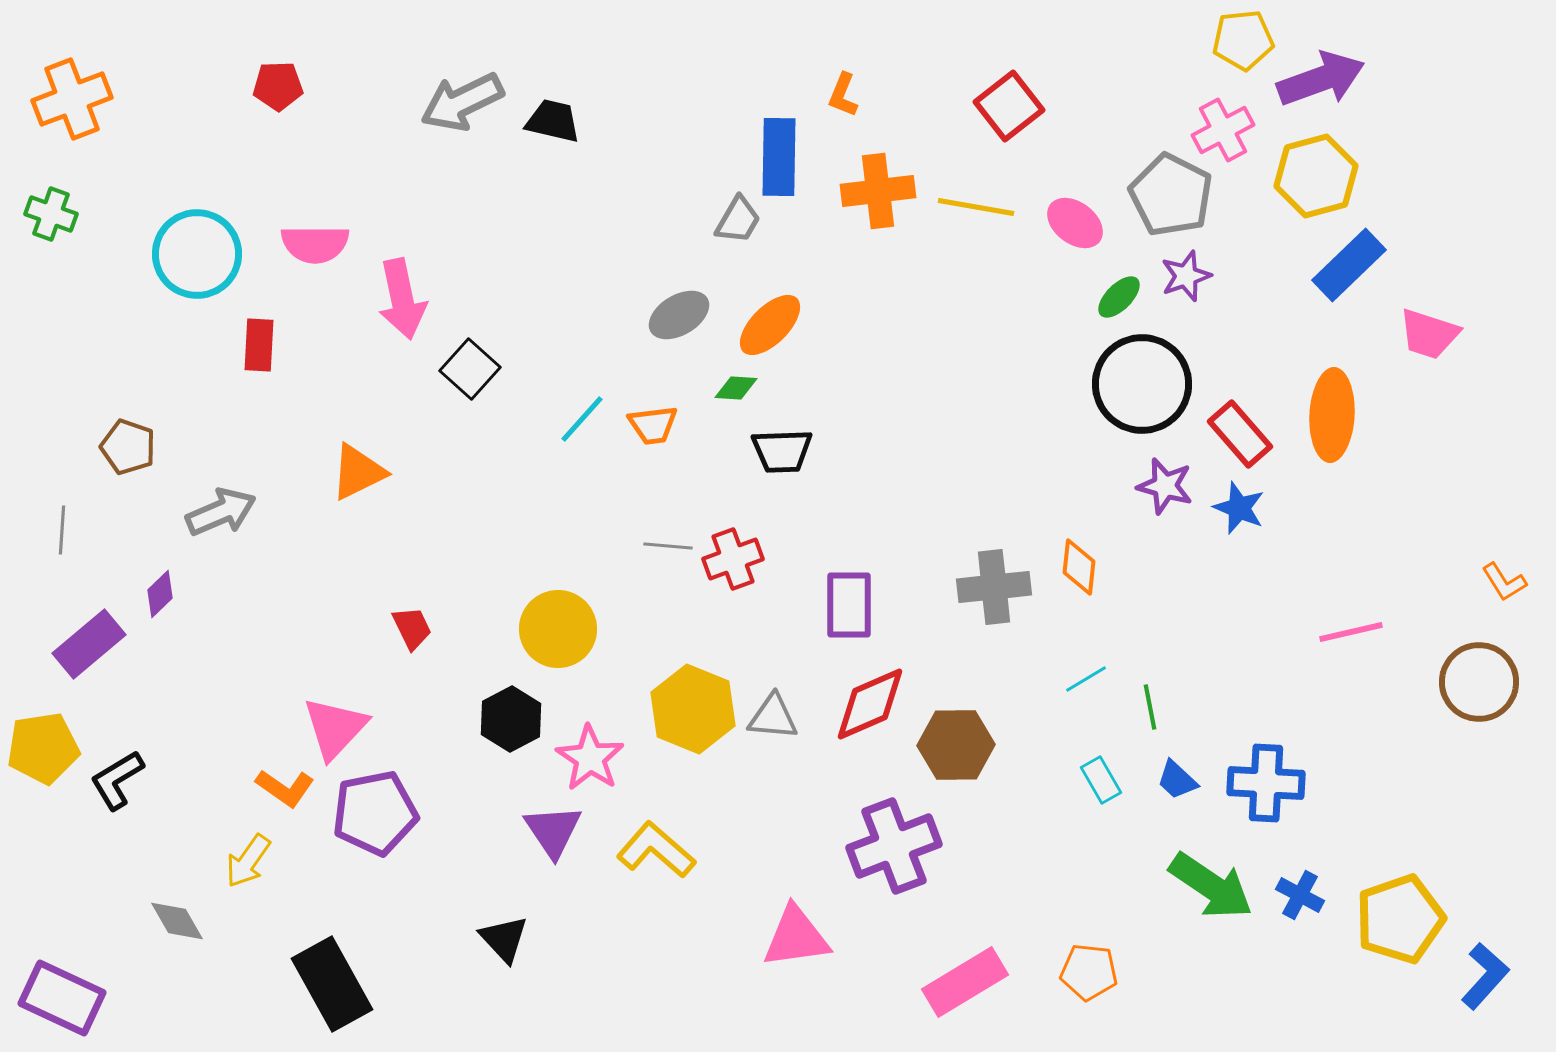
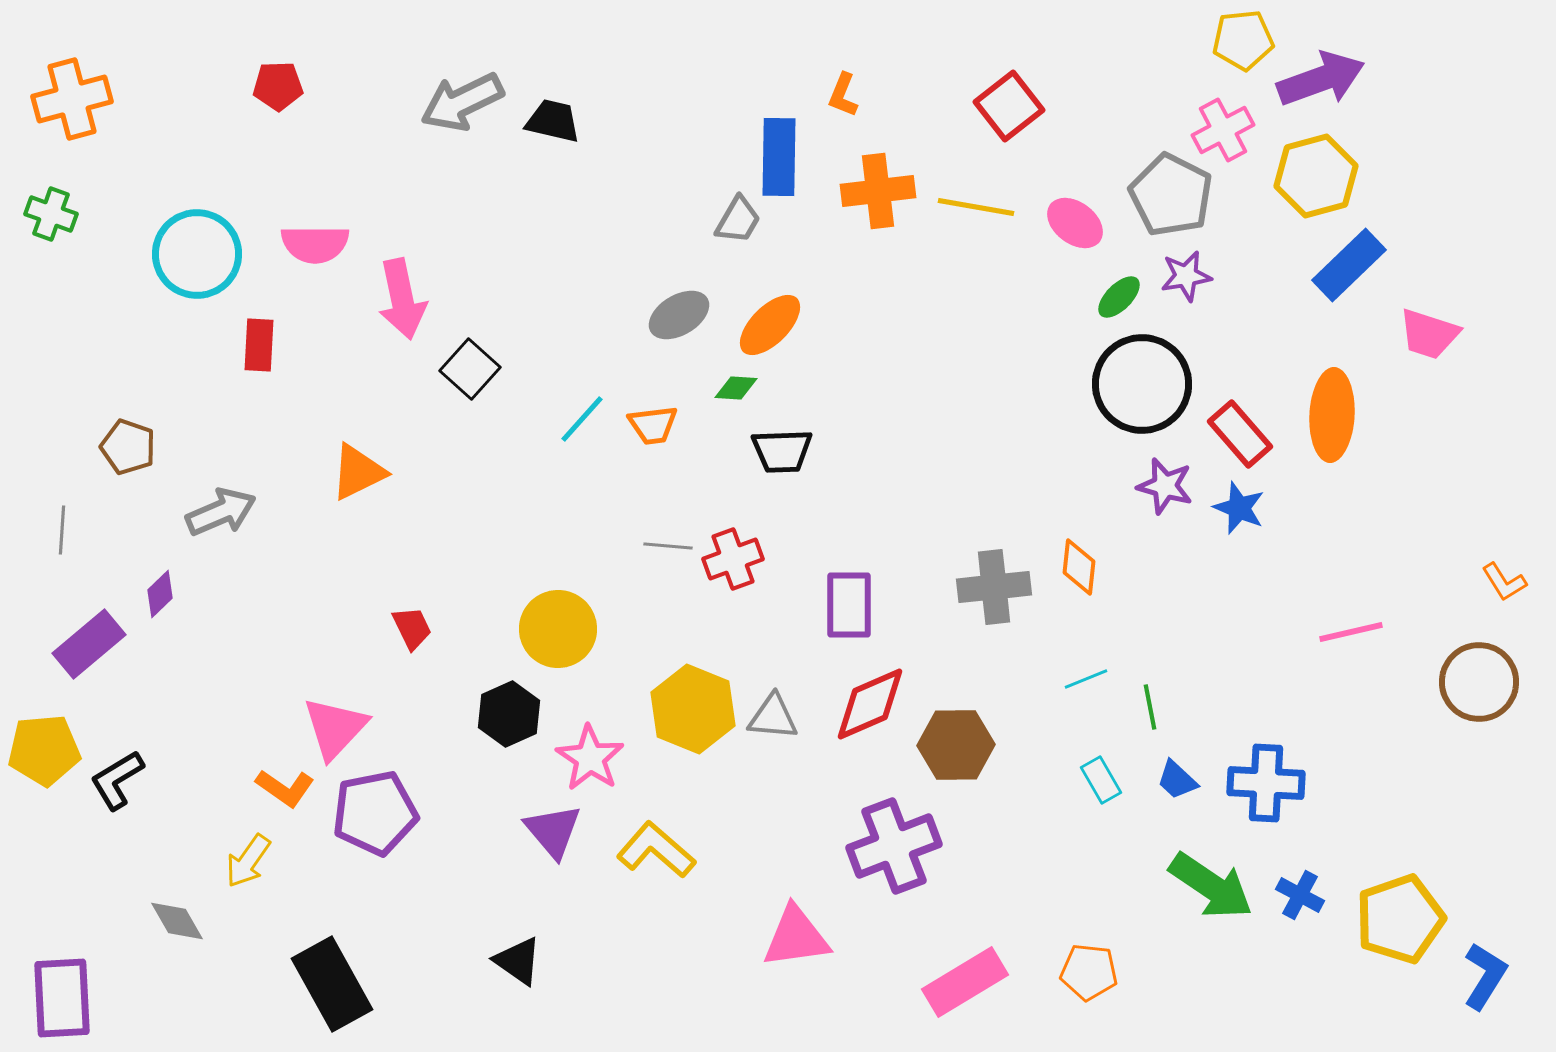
orange cross at (72, 99): rotated 6 degrees clockwise
purple star at (1186, 276): rotated 9 degrees clockwise
cyan line at (1086, 679): rotated 9 degrees clockwise
black hexagon at (511, 719): moved 2 px left, 5 px up; rotated 4 degrees clockwise
yellow pentagon at (43, 748): moved 1 px right, 2 px down; rotated 4 degrees clockwise
purple triangle at (553, 831): rotated 6 degrees counterclockwise
black triangle at (504, 939): moved 14 px right, 22 px down; rotated 12 degrees counterclockwise
blue L-shape at (1485, 976): rotated 10 degrees counterclockwise
purple rectangle at (62, 998): rotated 62 degrees clockwise
